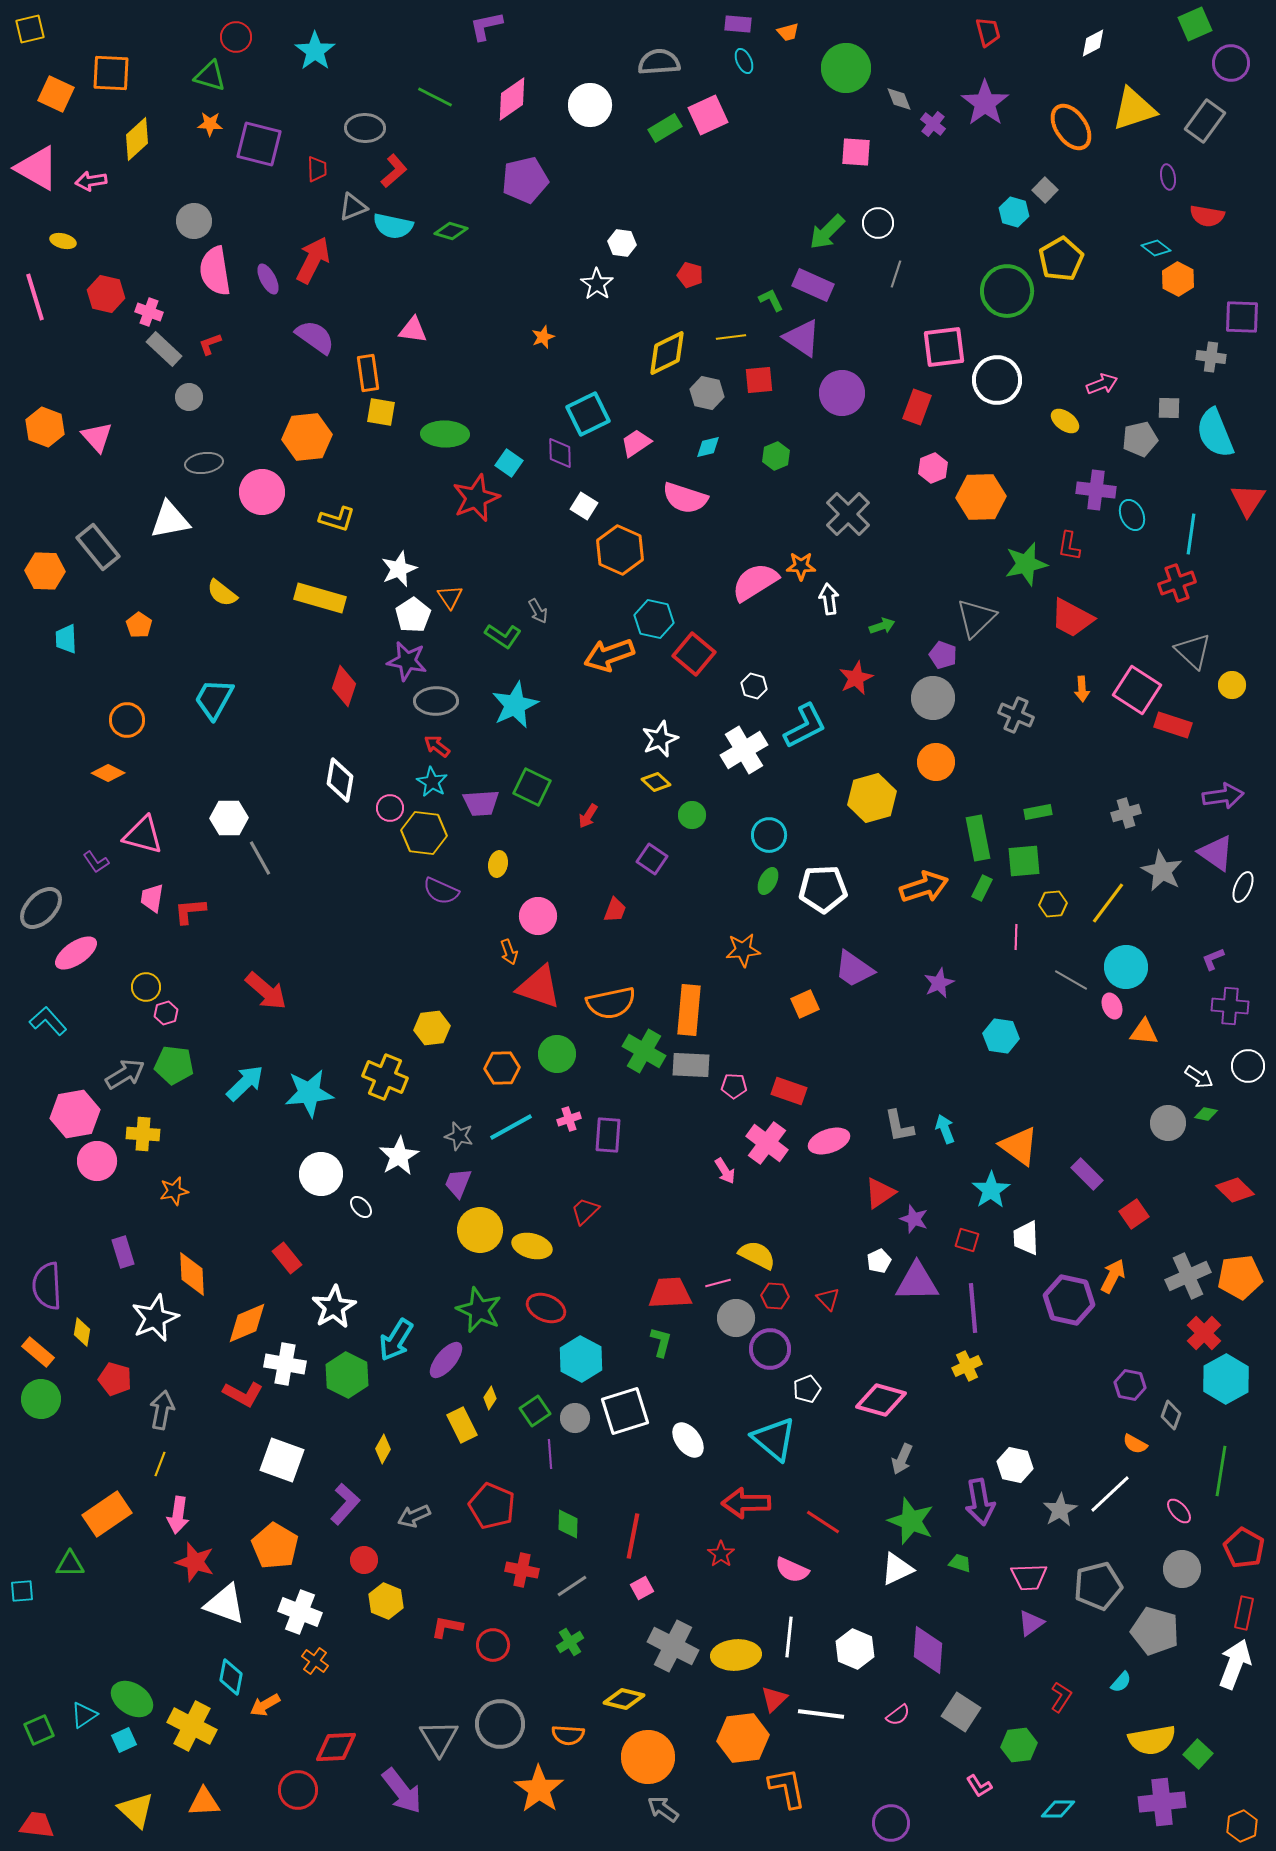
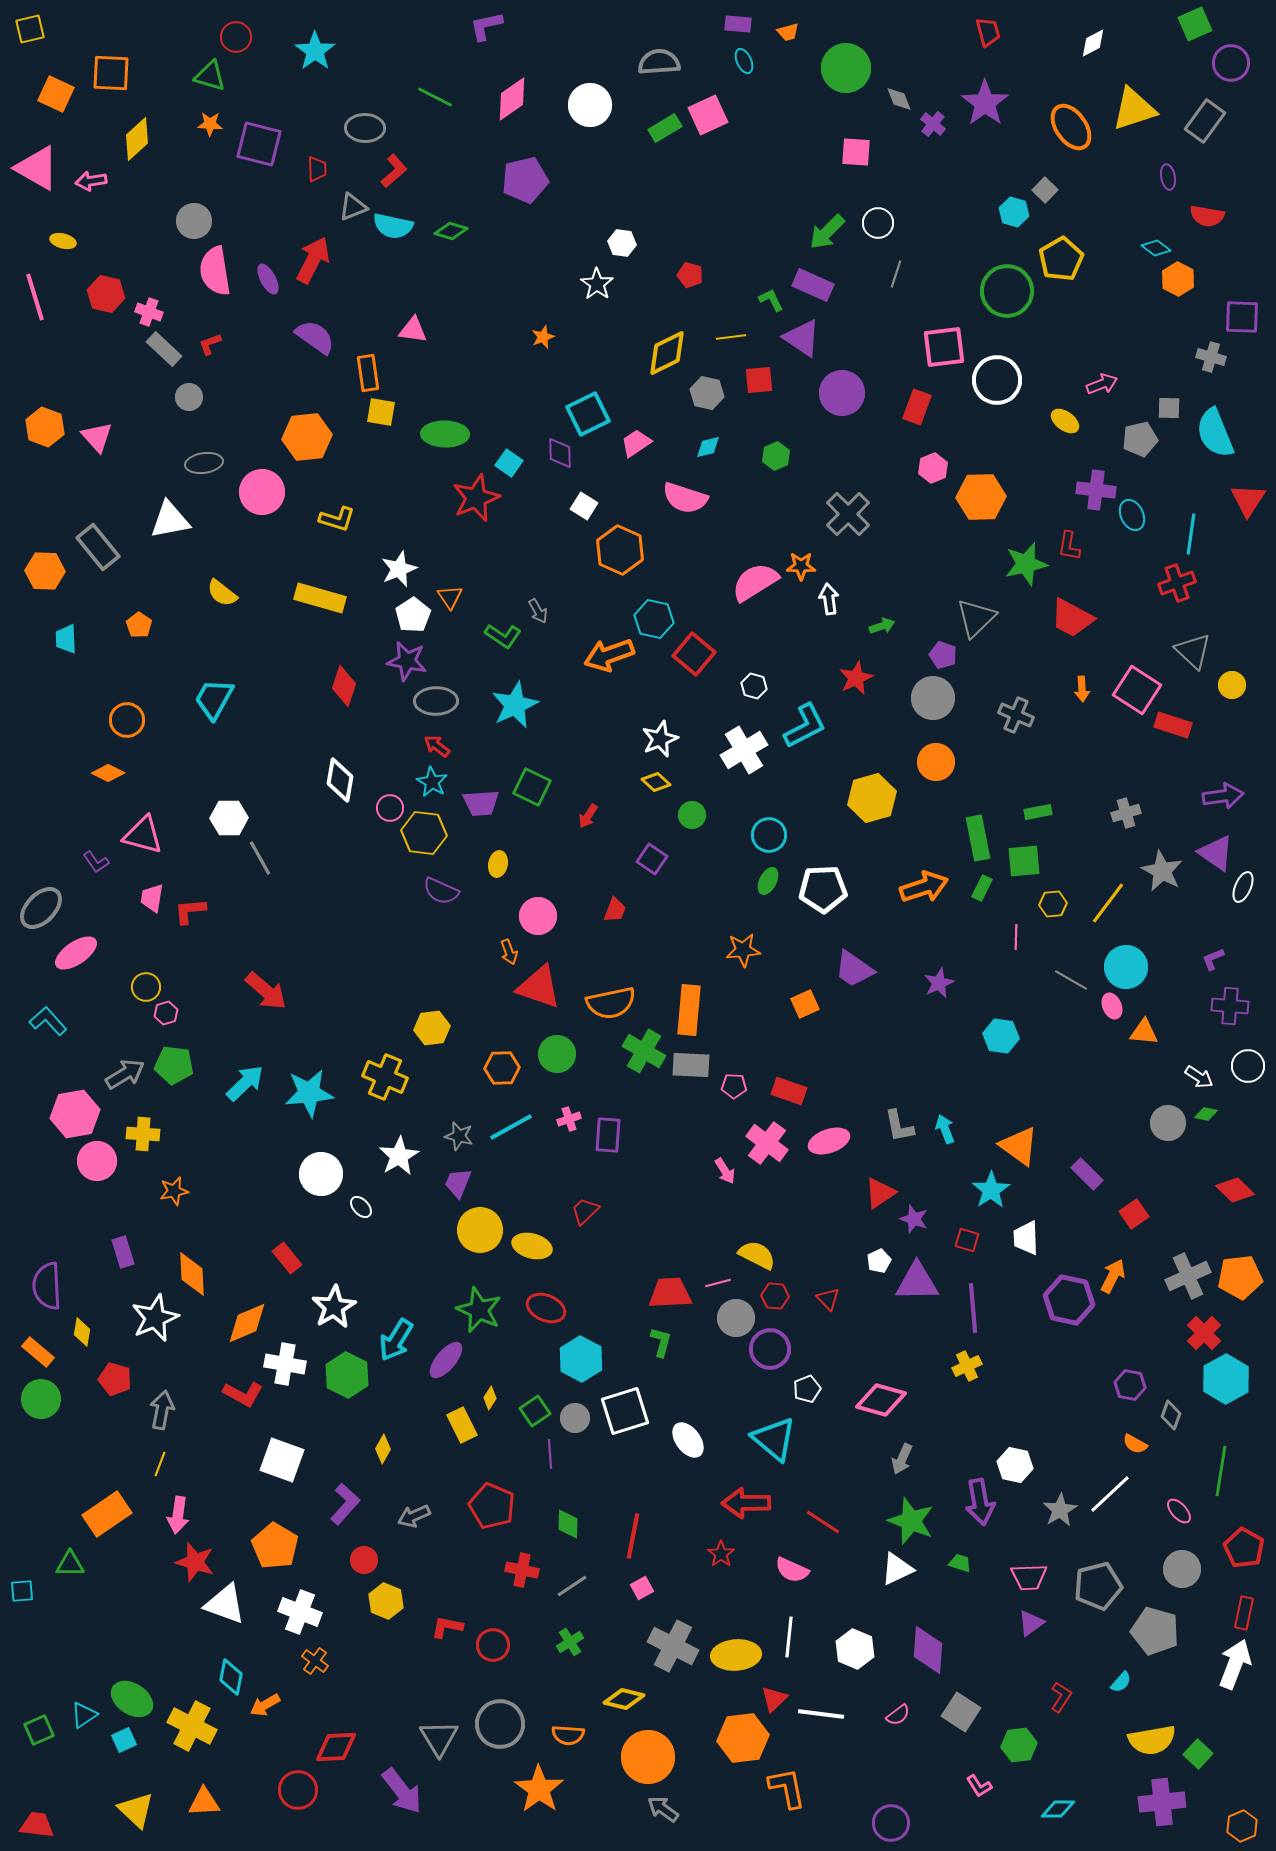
gray cross at (1211, 357): rotated 8 degrees clockwise
